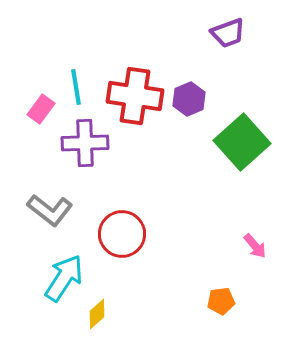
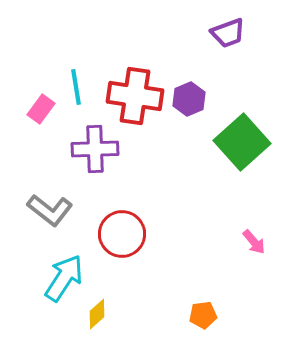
purple cross: moved 10 px right, 6 px down
pink arrow: moved 1 px left, 4 px up
orange pentagon: moved 18 px left, 14 px down
